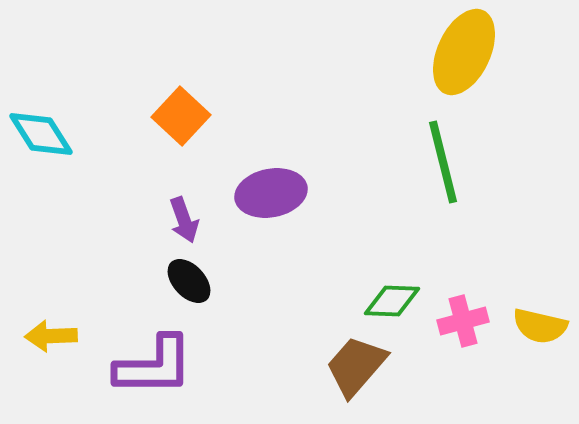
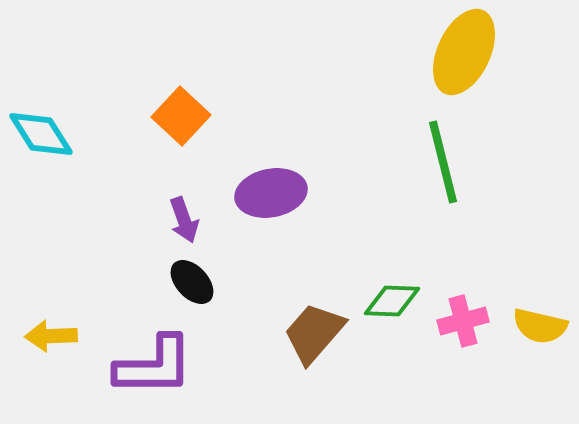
black ellipse: moved 3 px right, 1 px down
brown trapezoid: moved 42 px left, 33 px up
